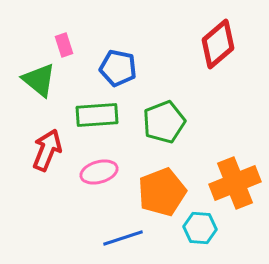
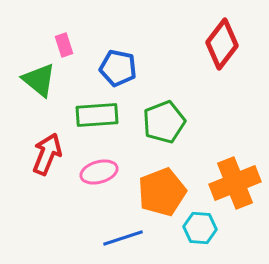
red diamond: moved 4 px right; rotated 12 degrees counterclockwise
red arrow: moved 4 px down
